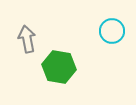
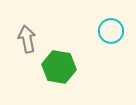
cyan circle: moved 1 px left
